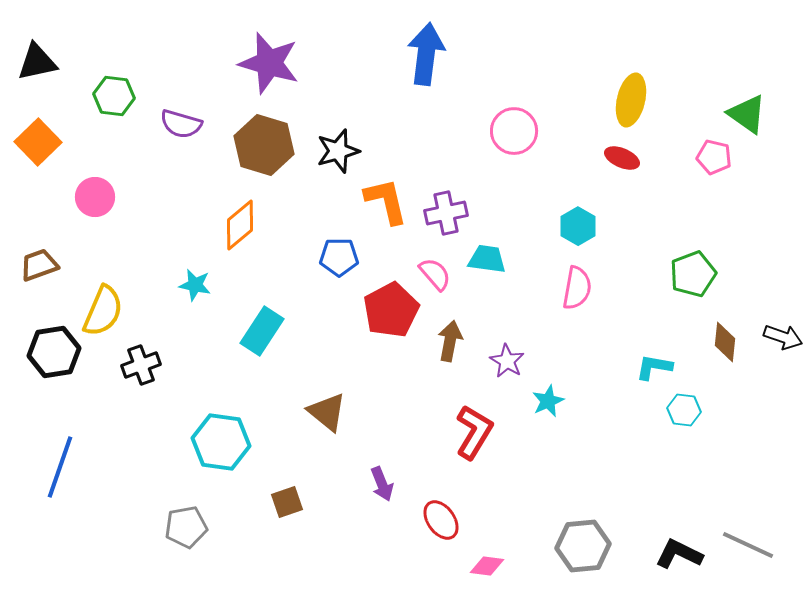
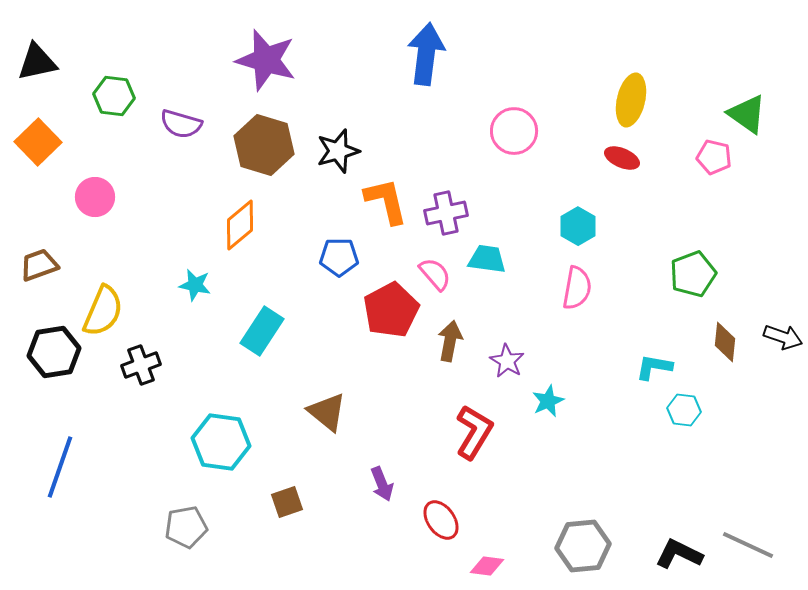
purple star at (269, 63): moved 3 px left, 3 px up
